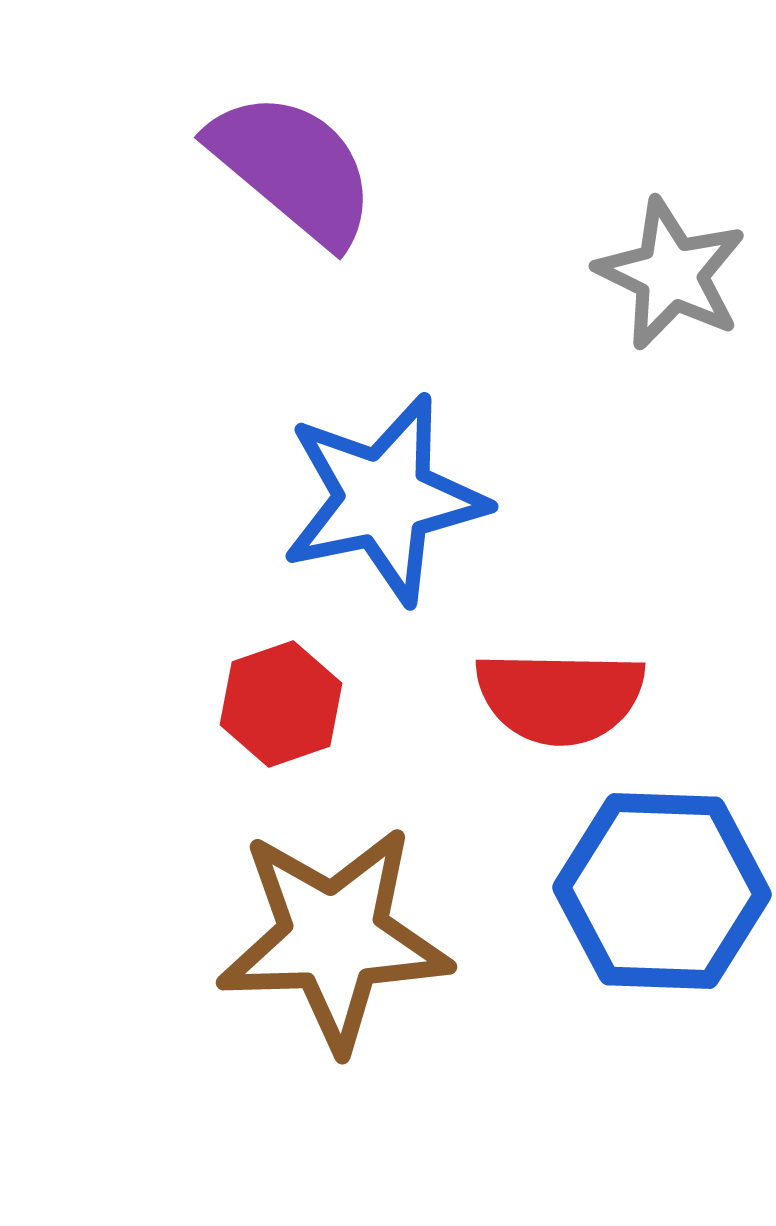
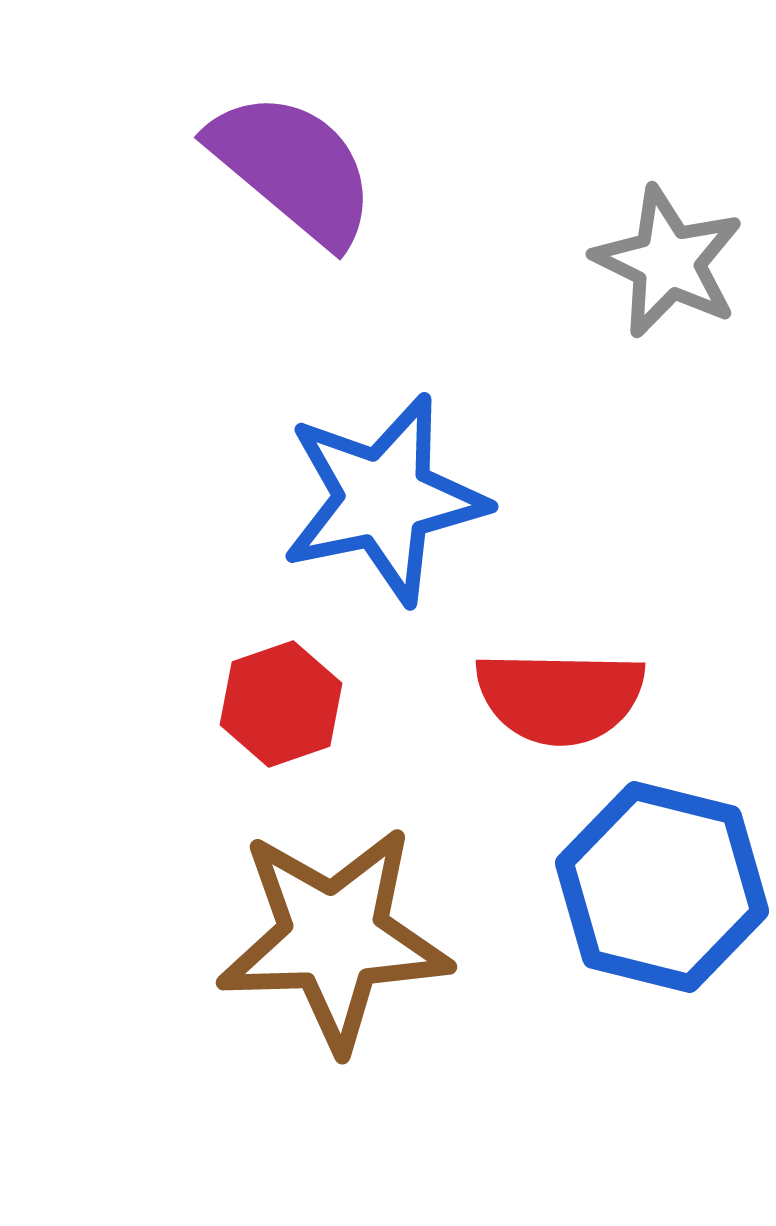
gray star: moved 3 px left, 12 px up
blue hexagon: moved 4 px up; rotated 12 degrees clockwise
